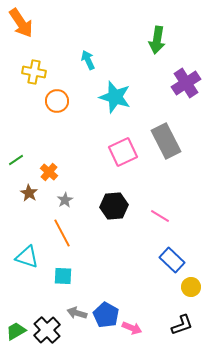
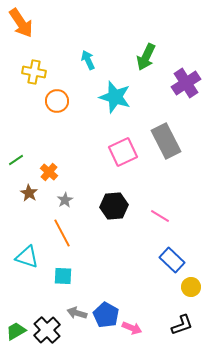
green arrow: moved 11 px left, 17 px down; rotated 16 degrees clockwise
